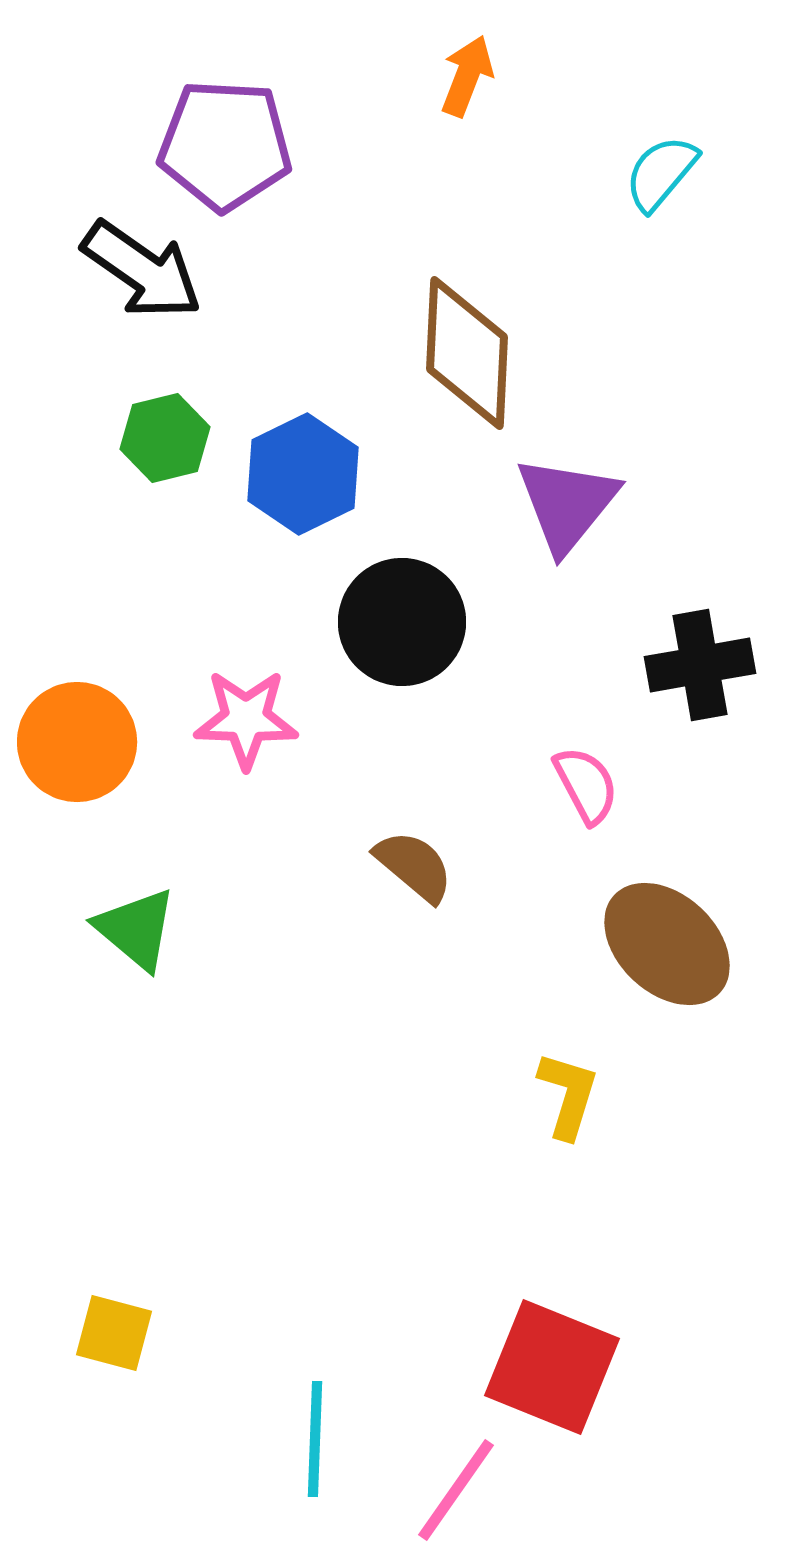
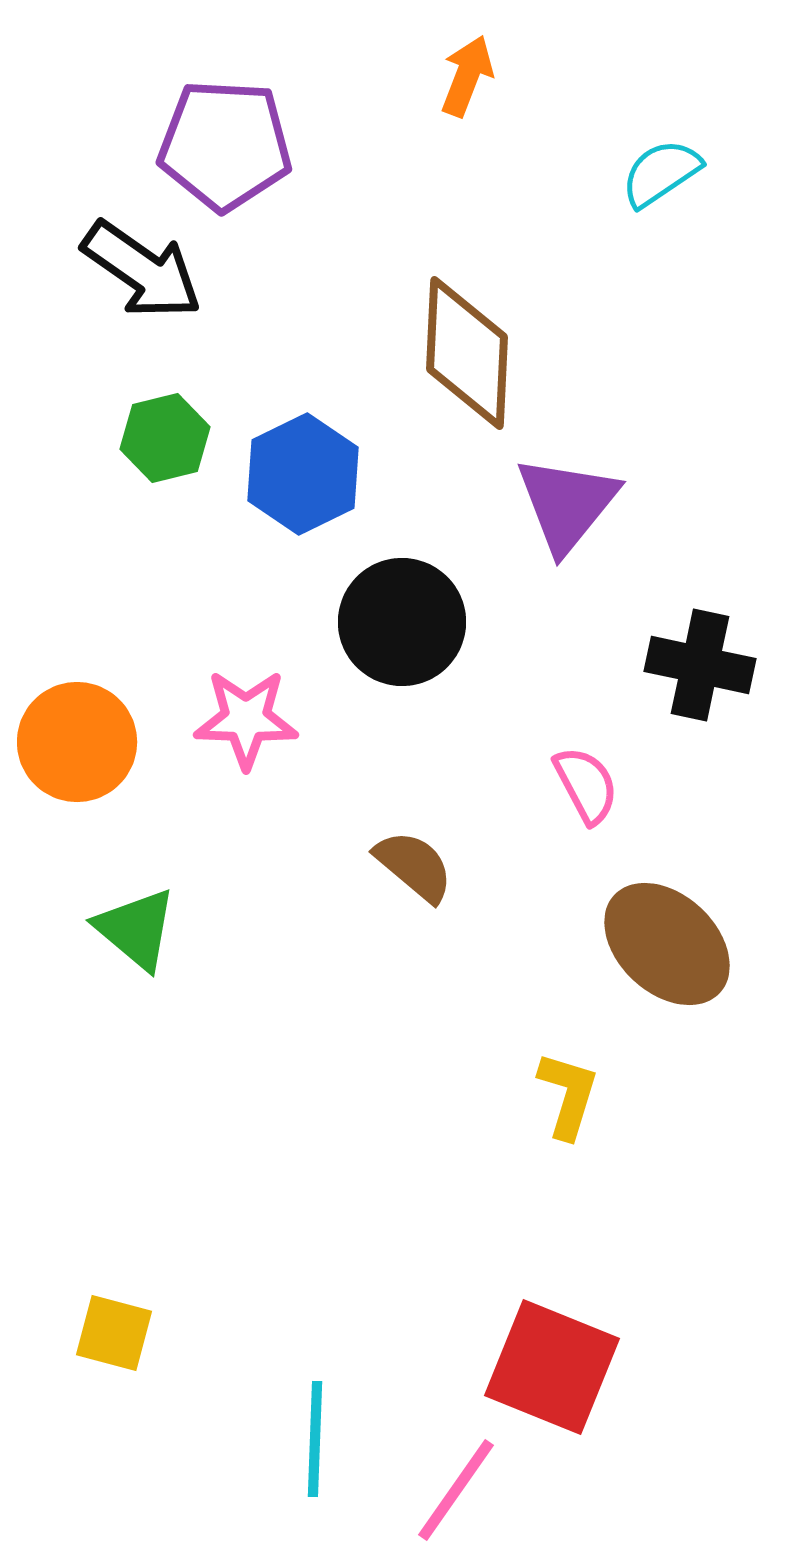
cyan semicircle: rotated 16 degrees clockwise
black cross: rotated 22 degrees clockwise
